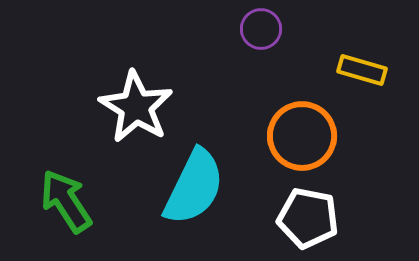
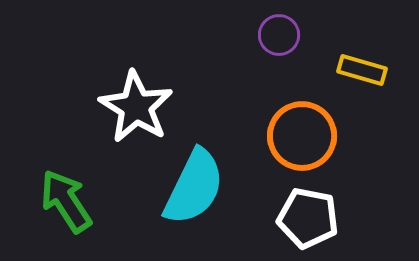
purple circle: moved 18 px right, 6 px down
